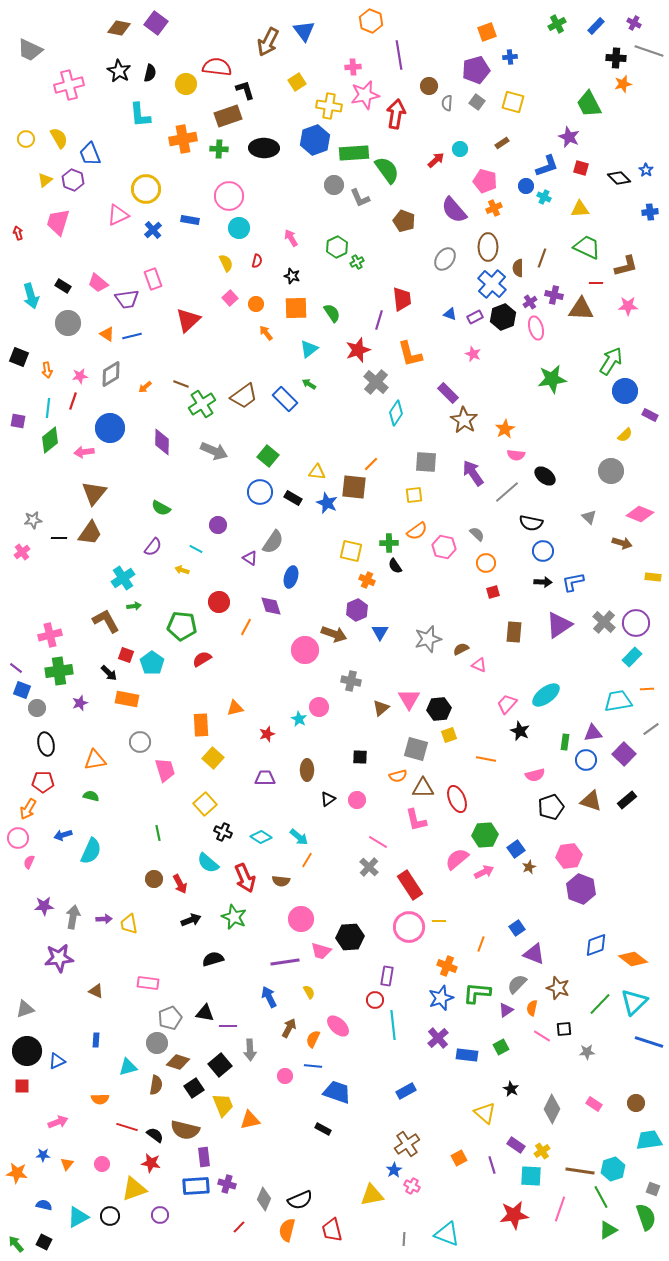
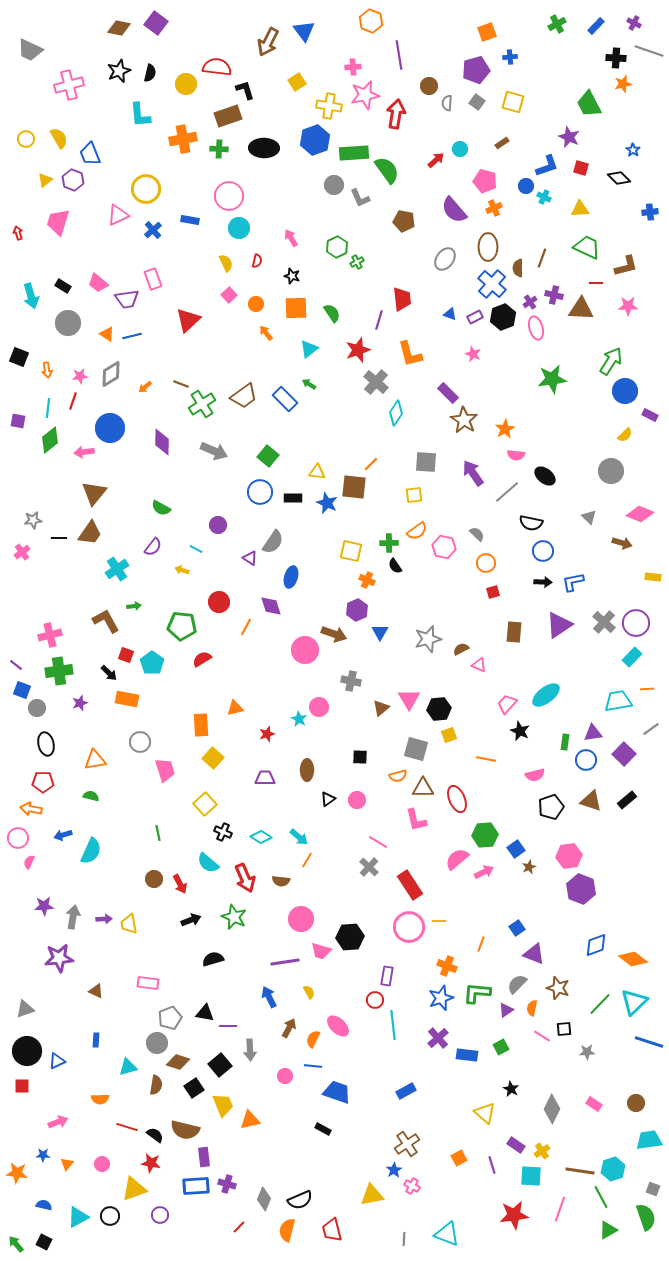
black star at (119, 71): rotated 20 degrees clockwise
blue star at (646, 170): moved 13 px left, 20 px up
brown pentagon at (404, 221): rotated 10 degrees counterclockwise
pink square at (230, 298): moved 1 px left, 3 px up
black rectangle at (293, 498): rotated 30 degrees counterclockwise
cyan cross at (123, 578): moved 6 px left, 9 px up
purple line at (16, 668): moved 3 px up
orange arrow at (28, 809): moved 3 px right; rotated 70 degrees clockwise
